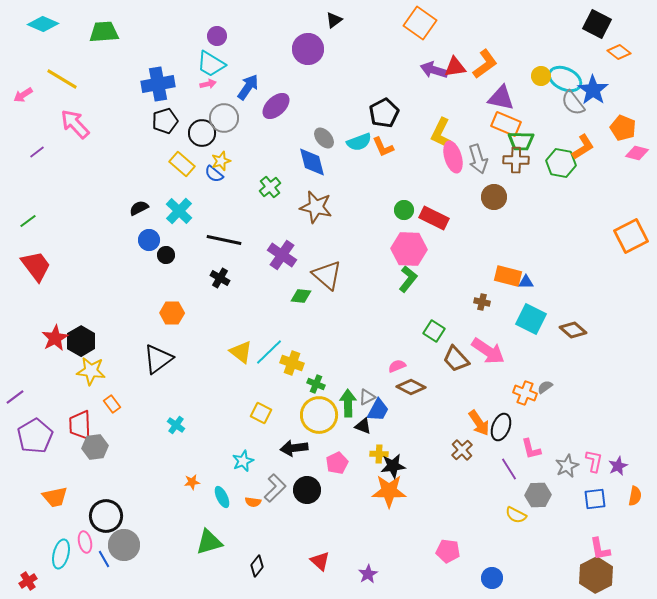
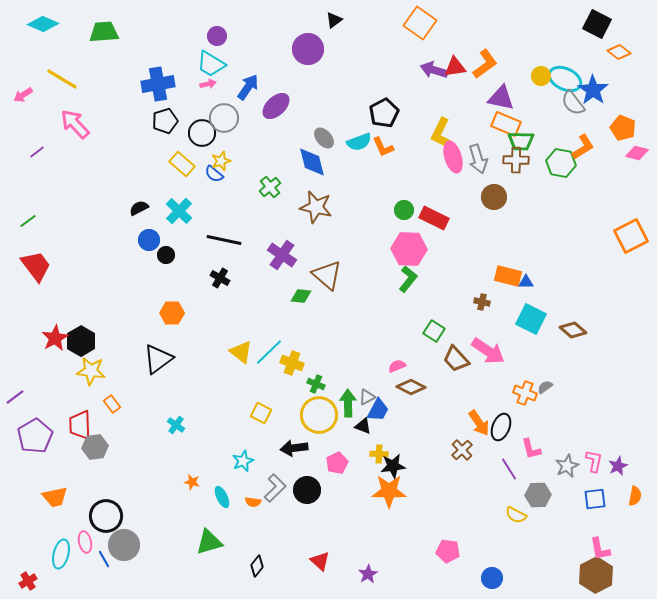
orange star at (192, 482): rotated 21 degrees clockwise
